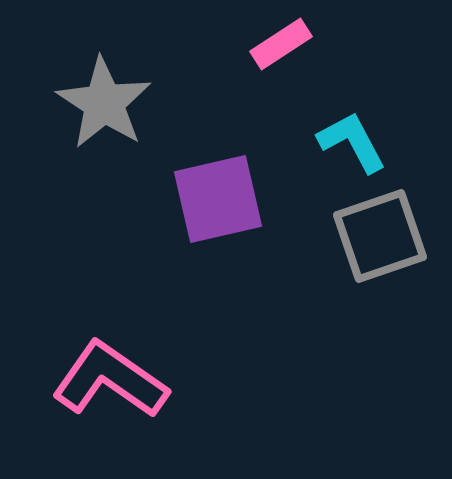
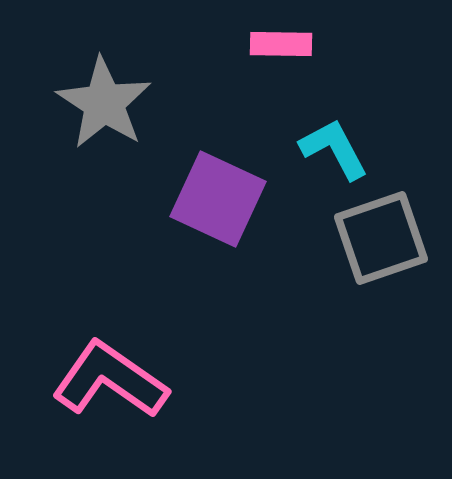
pink rectangle: rotated 34 degrees clockwise
cyan L-shape: moved 18 px left, 7 px down
purple square: rotated 38 degrees clockwise
gray square: moved 1 px right, 2 px down
